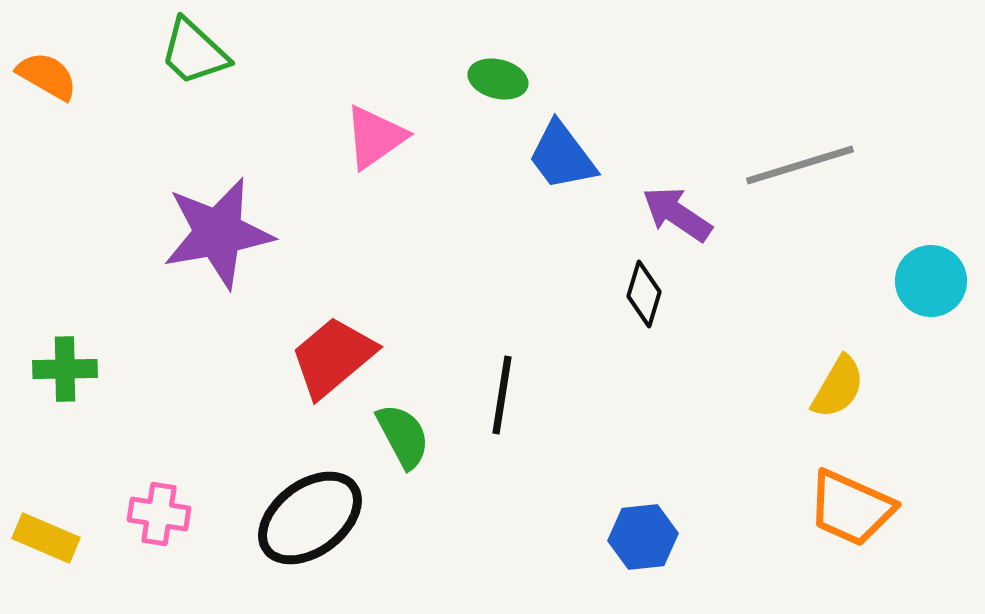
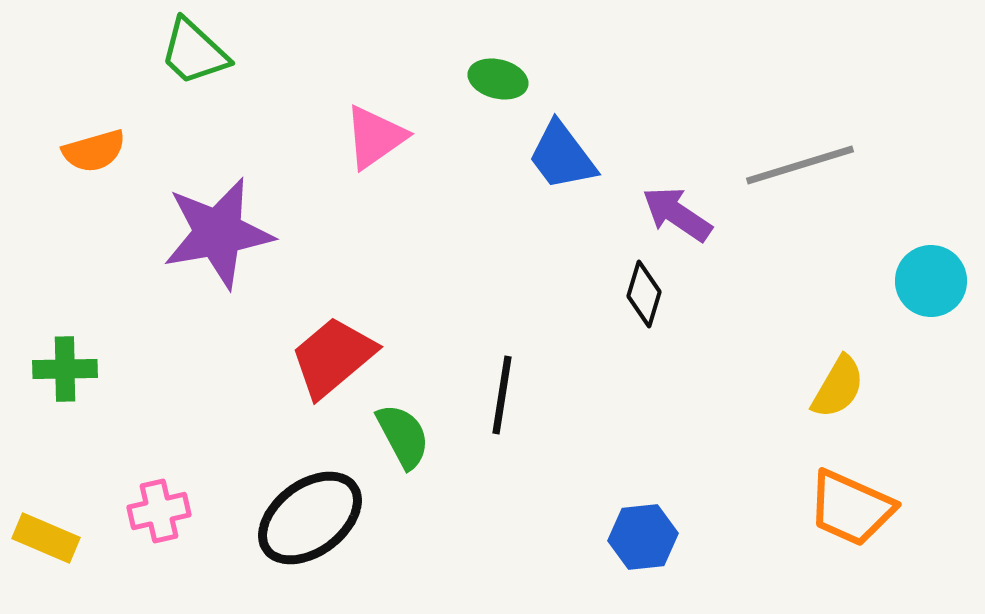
orange semicircle: moved 47 px right, 75 px down; rotated 134 degrees clockwise
pink cross: moved 3 px up; rotated 22 degrees counterclockwise
